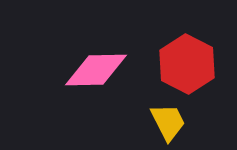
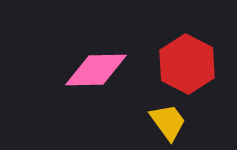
yellow trapezoid: rotated 9 degrees counterclockwise
